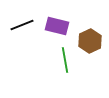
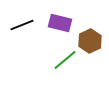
purple rectangle: moved 3 px right, 3 px up
green line: rotated 60 degrees clockwise
